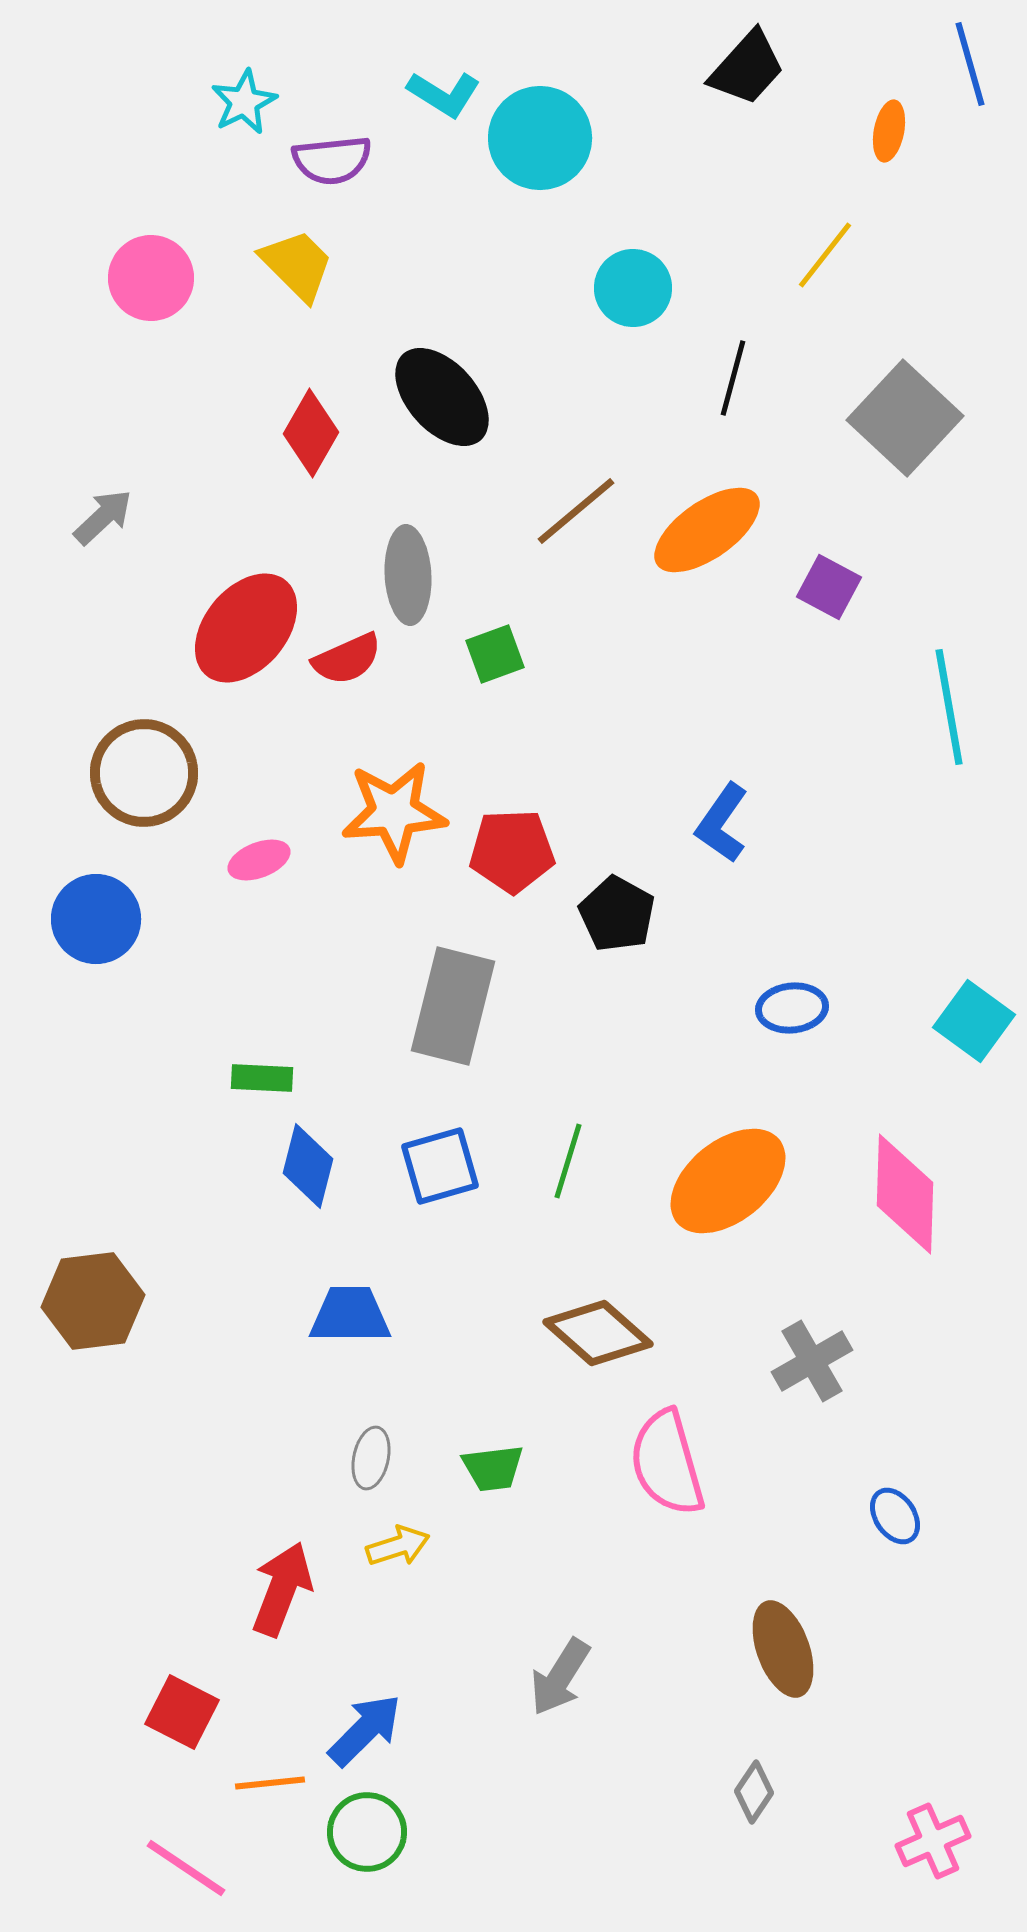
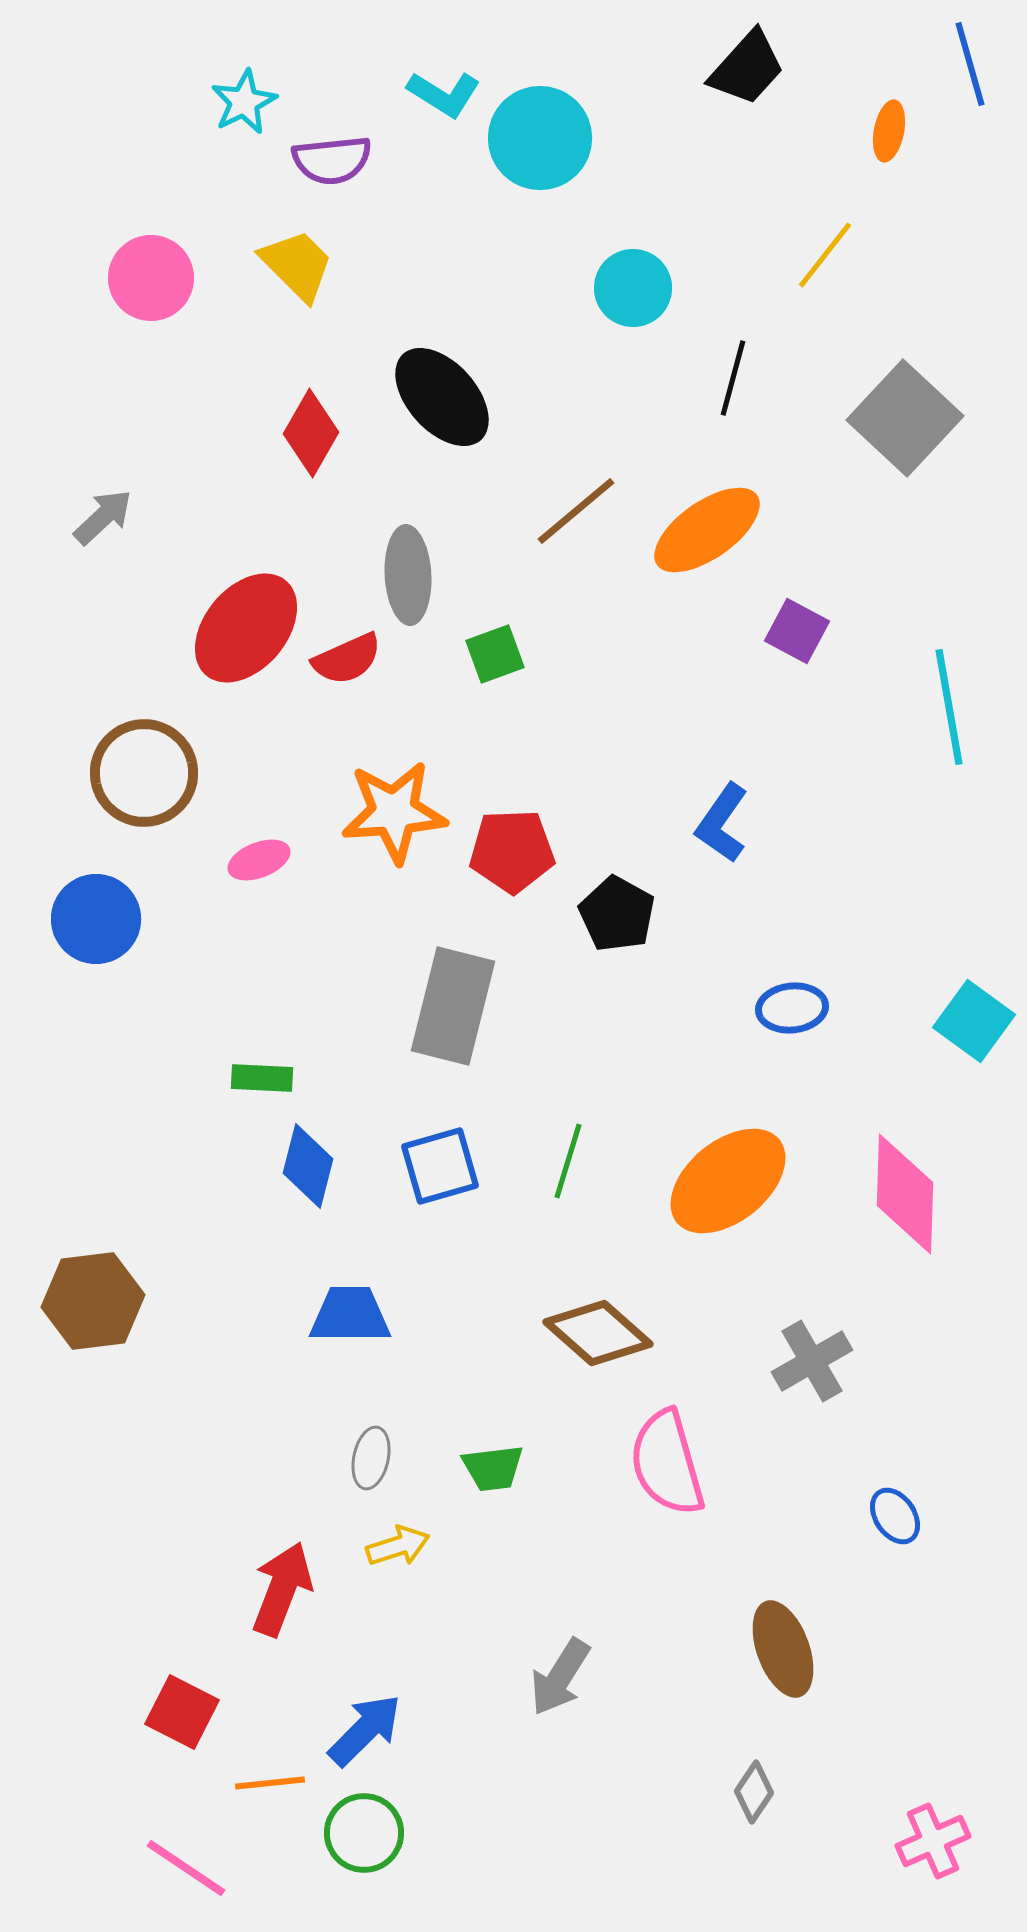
purple square at (829, 587): moved 32 px left, 44 px down
green circle at (367, 1832): moved 3 px left, 1 px down
